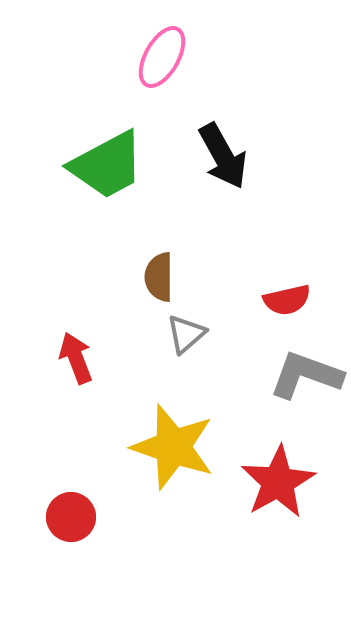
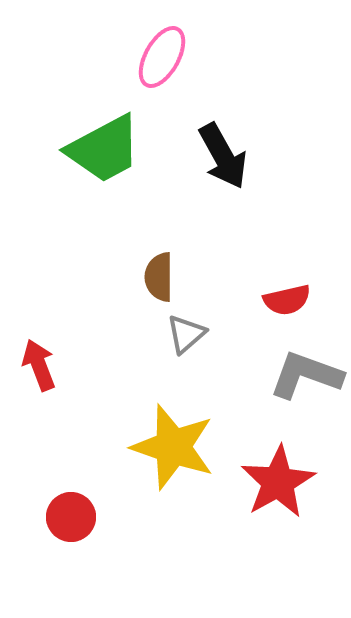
green trapezoid: moved 3 px left, 16 px up
red arrow: moved 37 px left, 7 px down
